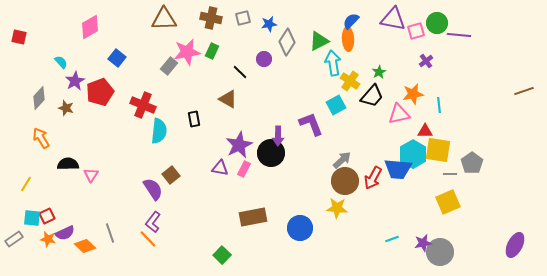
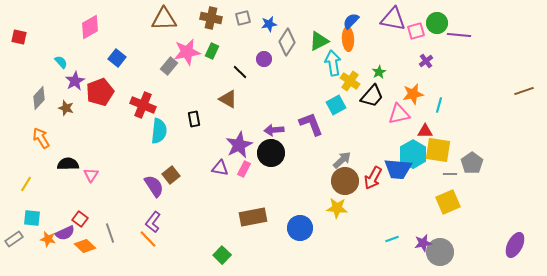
cyan line at (439, 105): rotated 21 degrees clockwise
purple arrow at (278, 136): moved 4 px left, 6 px up; rotated 84 degrees clockwise
purple semicircle at (153, 189): moved 1 px right, 3 px up
red square at (47, 216): moved 33 px right, 3 px down; rotated 28 degrees counterclockwise
